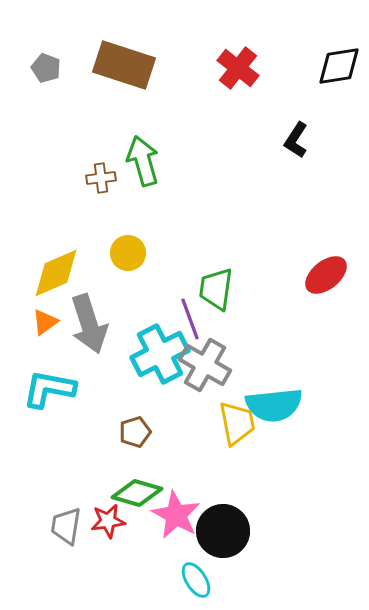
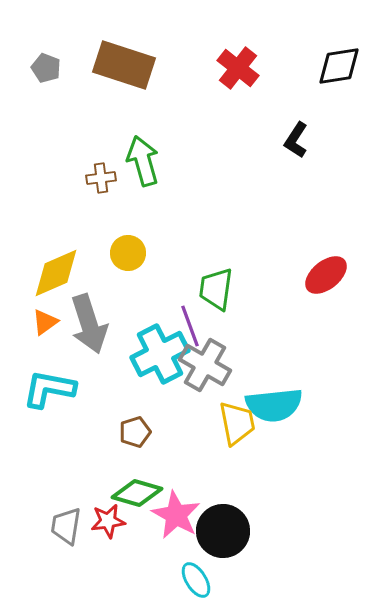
purple line: moved 7 px down
